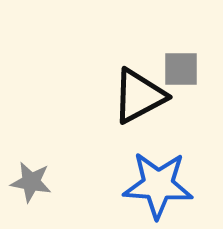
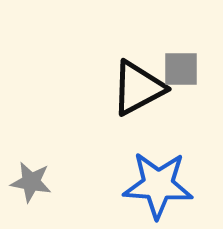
black triangle: moved 1 px left, 8 px up
